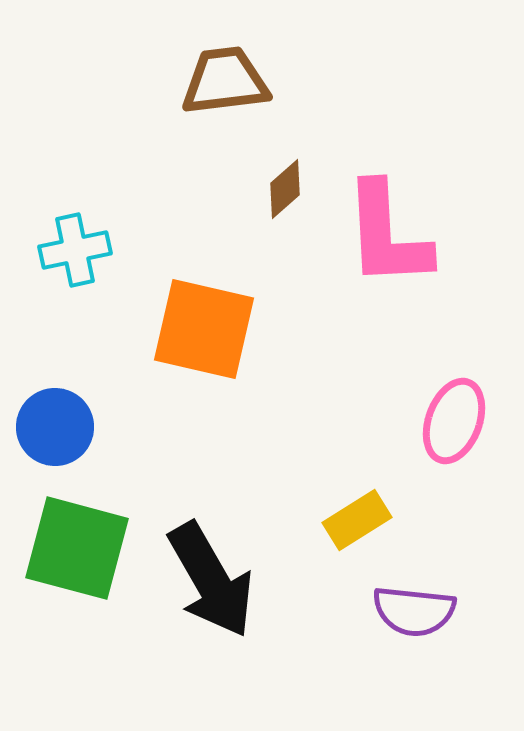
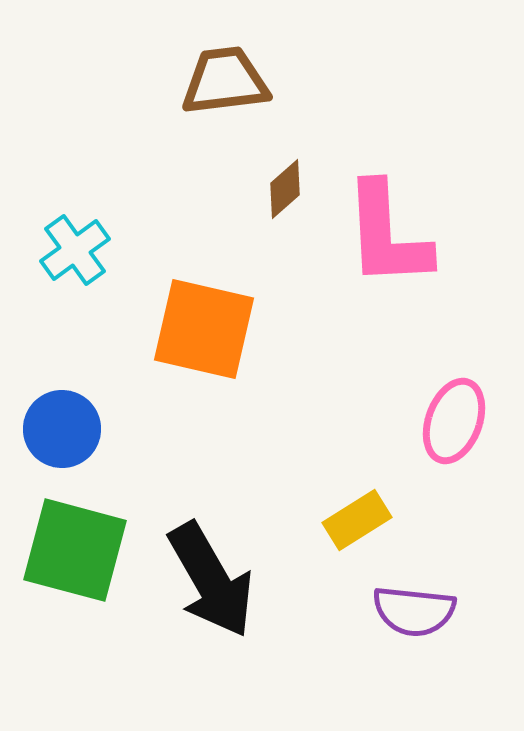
cyan cross: rotated 24 degrees counterclockwise
blue circle: moved 7 px right, 2 px down
green square: moved 2 px left, 2 px down
